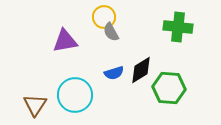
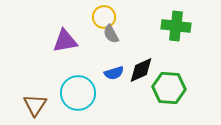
green cross: moved 2 px left, 1 px up
gray semicircle: moved 2 px down
black diamond: rotated 8 degrees clockwise
cyan circle: moved 3 px right, 2 px up
